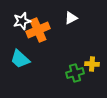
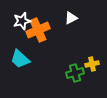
yellow cross: rotated 16 degrees counterclockwise
